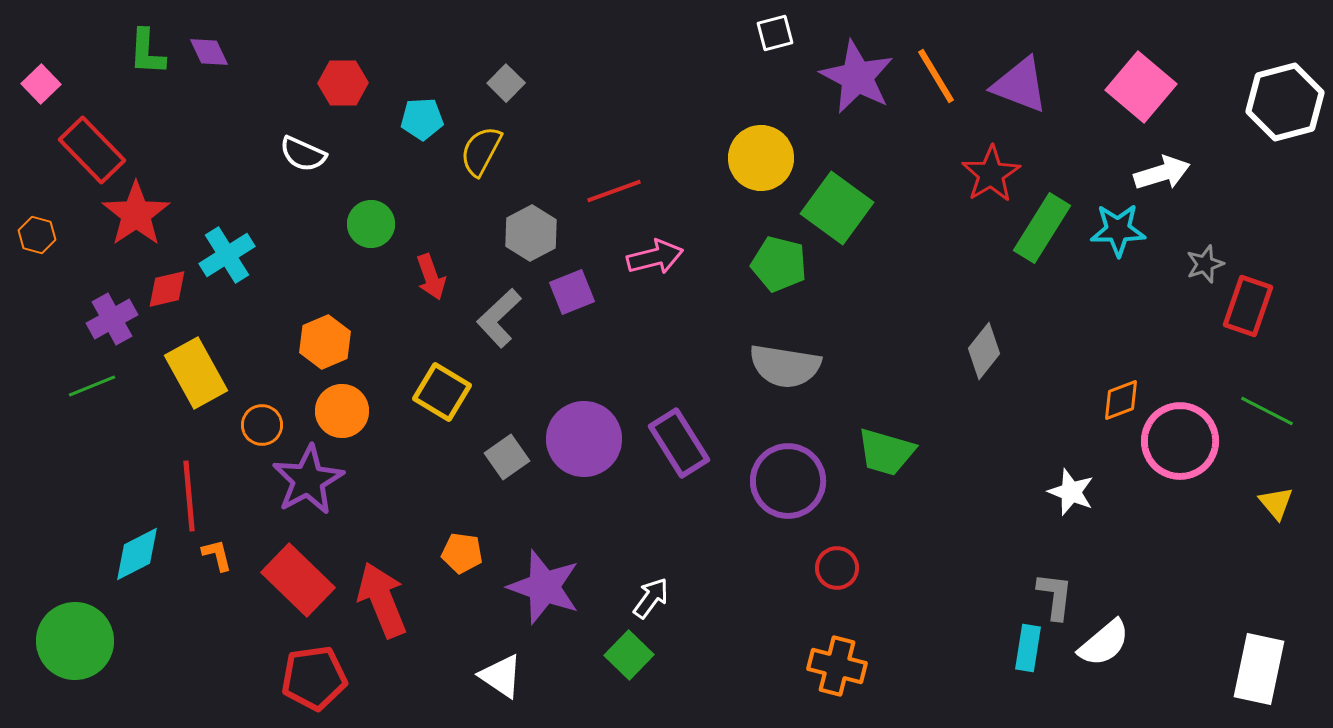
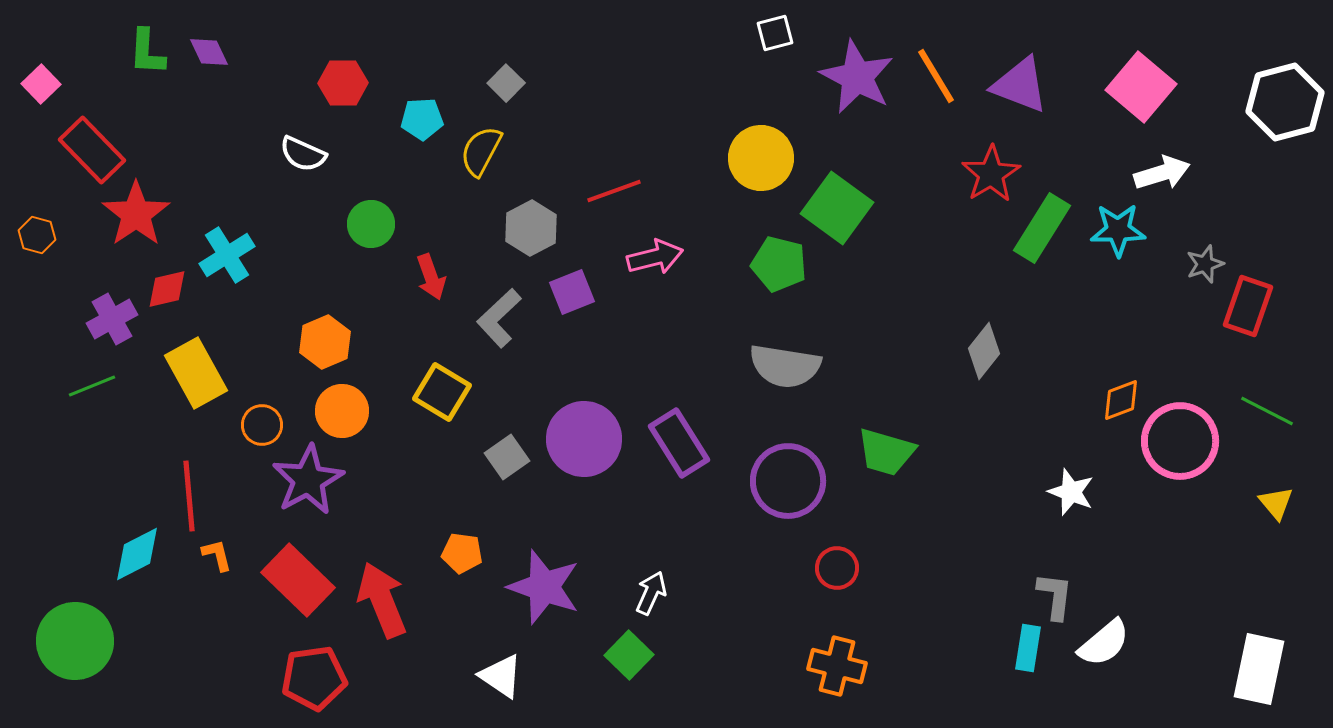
gray hexagon at (531, 233): moved 5 px up
white arrow at (651, 598): moved 5 px up; rotated 12 degrees counterclockwise
